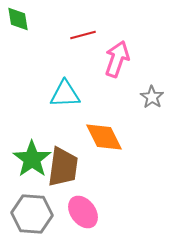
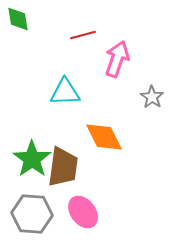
cyan triangle: moved 2 px up
